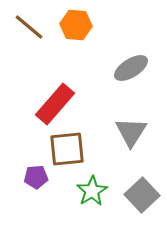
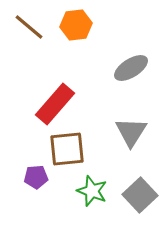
orange hexagon: rotated 12 degrees counterclockwise
green star: rotated 20 degrees counterclockwise
gray square: moved 2 px left
